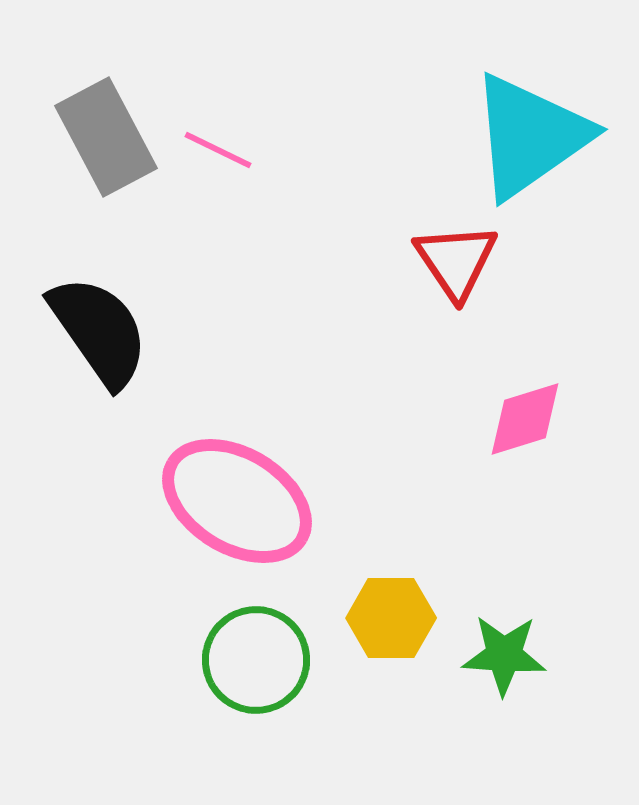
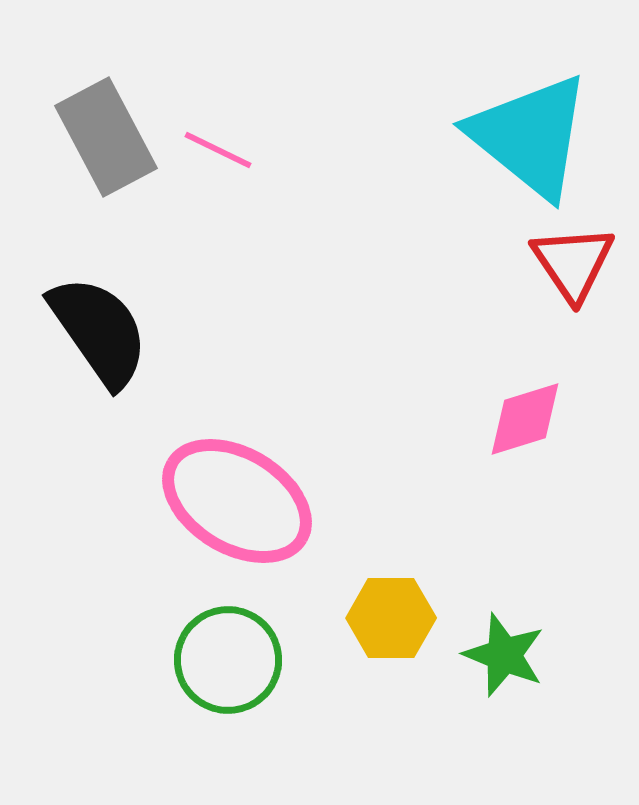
cyan triangle: rotated 46 degrees counterclockwise
red triangle: moved 117 px right, 2 px down
green star: rotated 18 degrees clockwise
green circle: moved 28 px left
